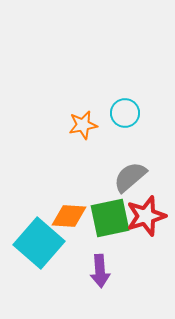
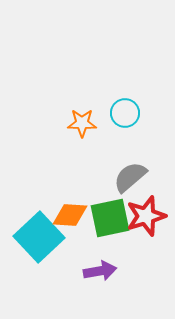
orange star: moved 1 px left, 2 px up; rotated 12 degrees clockwise
orange diamond: moved 1 px right, 1 px up
cyan square: moved 6 px up; rotated 6 degrees clockwise
purple arrow: rotated 96 degrees counterclockwise
